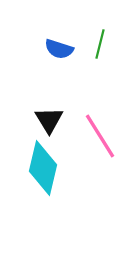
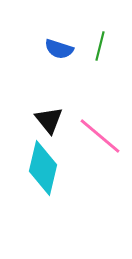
green line: moved 2 px down
black triangle: rotated 8 degrees counterclockwise
pink line: rotated 18 degrees counterclockwise
